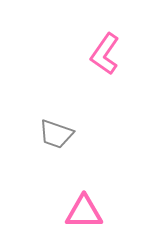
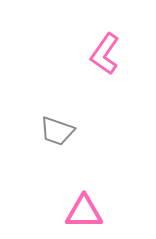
gray trapezoid: moved 1 px right, 3 px up
